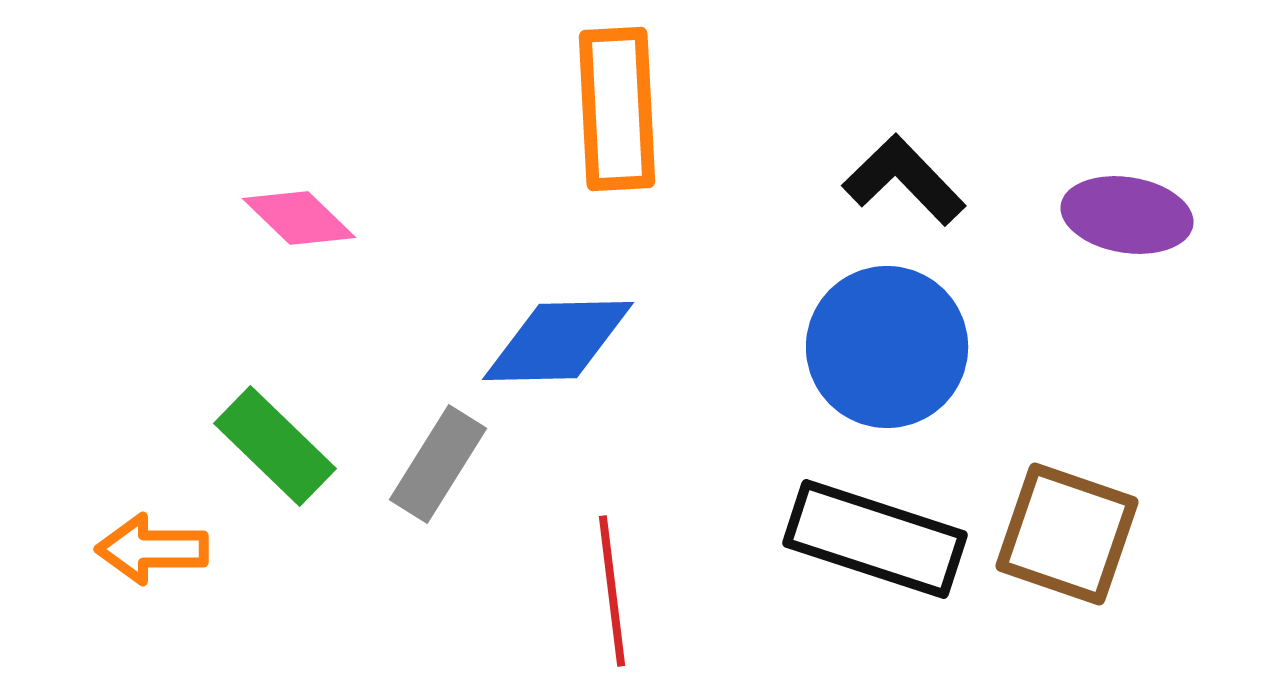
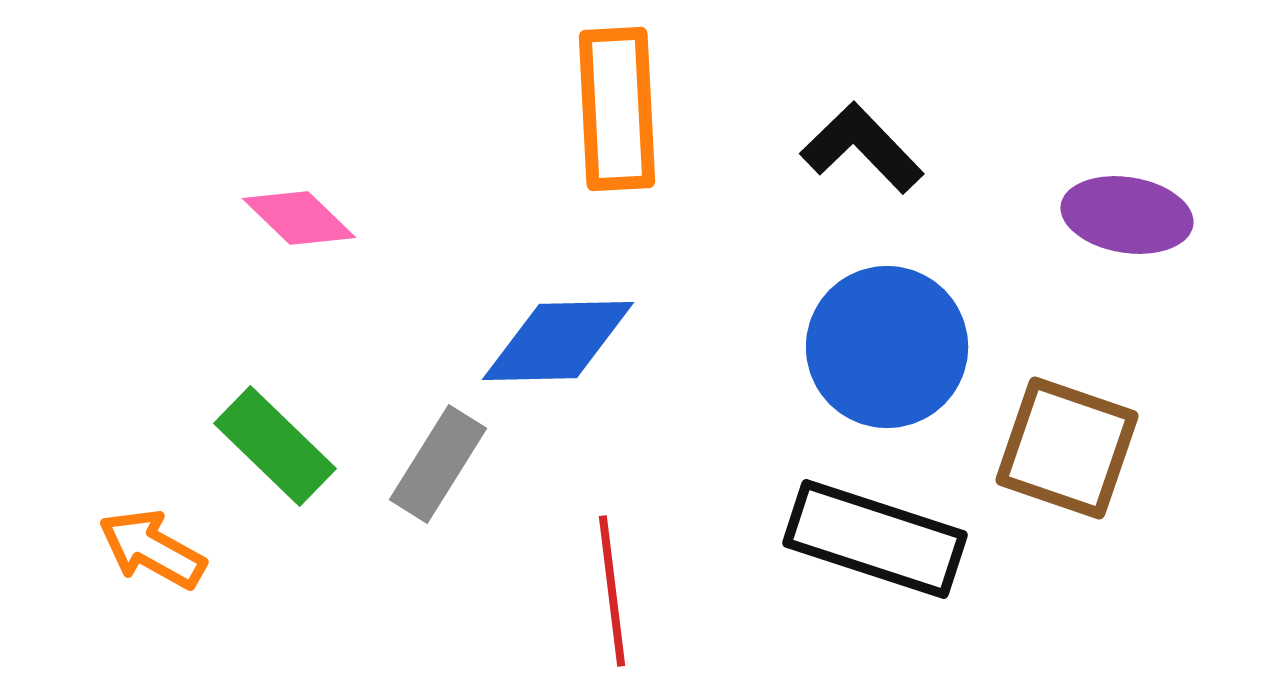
black L-shape: moved 42 px left, 32 px up
brown square: moved 86 px up
orange arrow: rotated 29 degrees clockwise
